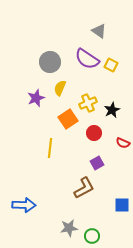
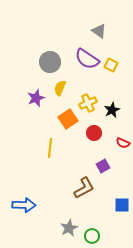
purple square: moved 6 px right, 3 px down
gray star: rotated 18 degrees counterclockwise
